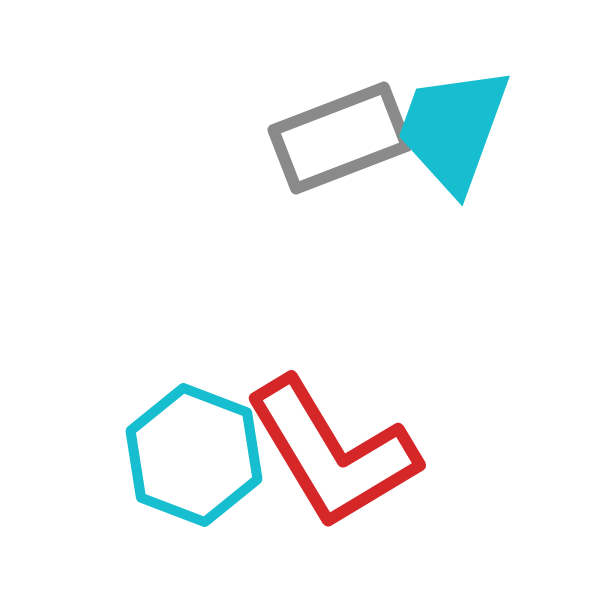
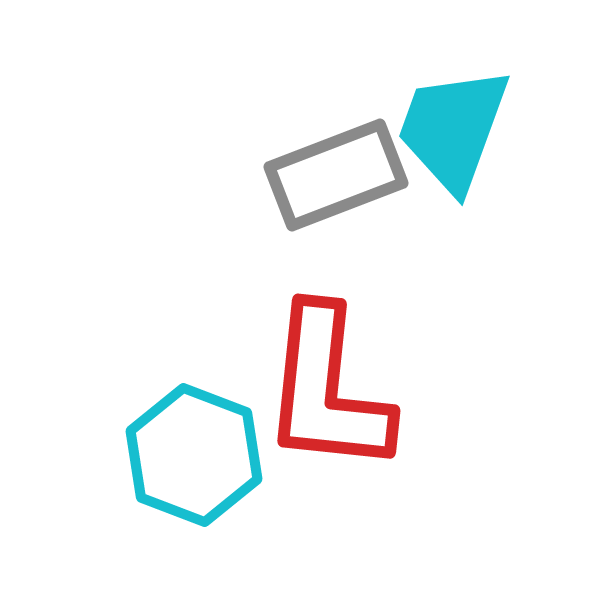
gray rectangle: moved 4 px left, 37 px down
red L-shape: moved 5 px left, 63 px up; rotated 37 degrees clockwise
